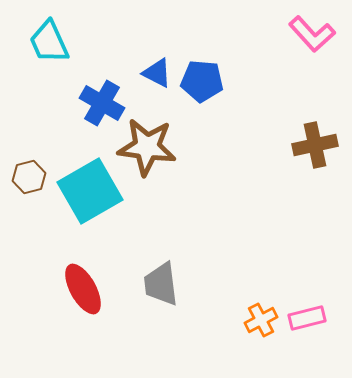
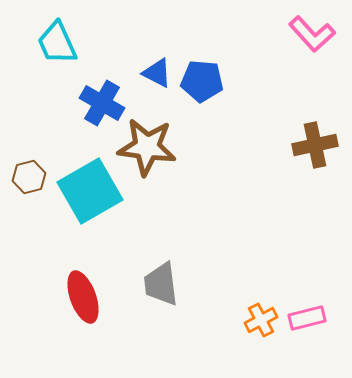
cyan trapezoid: moved 8 px right, 1 px down
red ellipse: moved 8 px down; rotated 9 degrees clockwise
